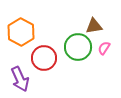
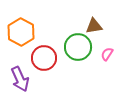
pink semicircle: moved 3 px right, 6 px down
